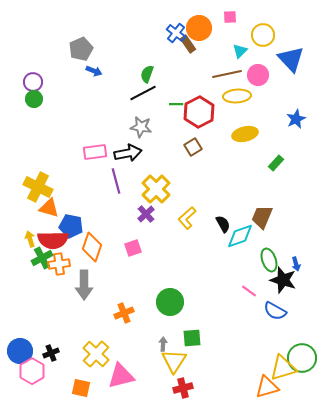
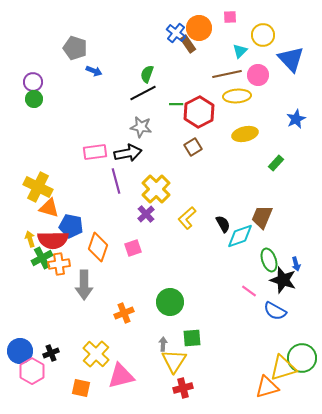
gray pentagon at (81, 49): moved 6 px left, 1 px up; rotated 30 degrees counterclockwise
orange diamond at (92, 247): moved 6 px right
